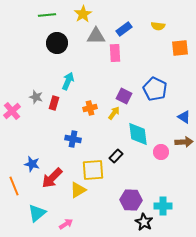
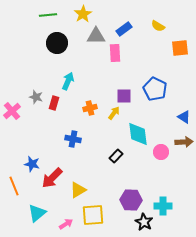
green line: moved 1 px right
yellow semicircle: rotated 24 degrees clockwise
purple square: rotated 28 degrees counterclockwise
yellow square: moved 45 px down
